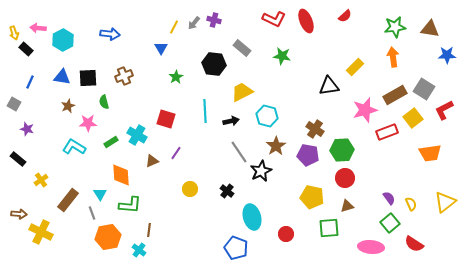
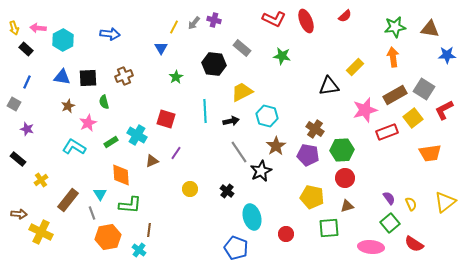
yellow arrow at (14, 33): moved 5 px up
blue line at (30, 82): moved 3 px left
pink star at (88, 123): rotated 24 degrees counterclockwise
